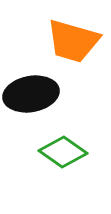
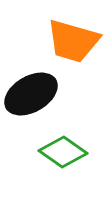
black ellipse: rotated 20 degrees counterclockwise
